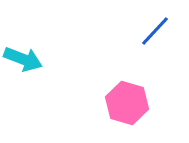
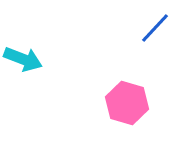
blue line: moved 3 px up
